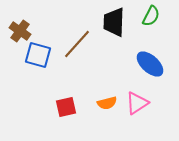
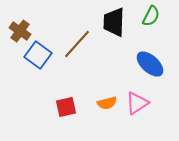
blue square: rotated 20 degrees clockwise
